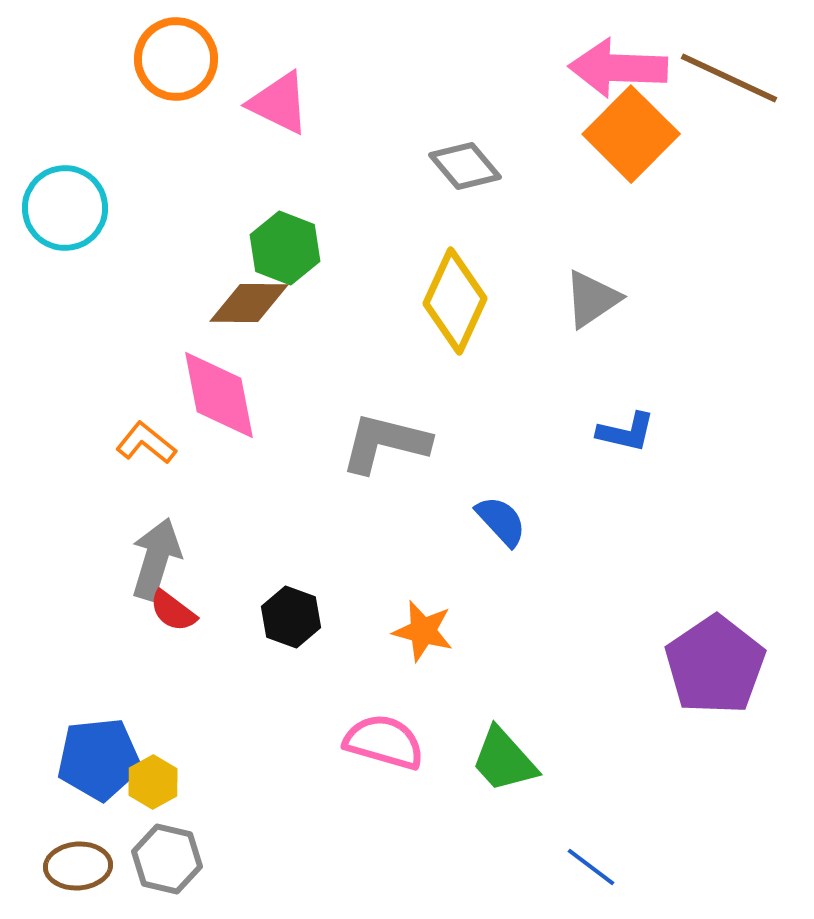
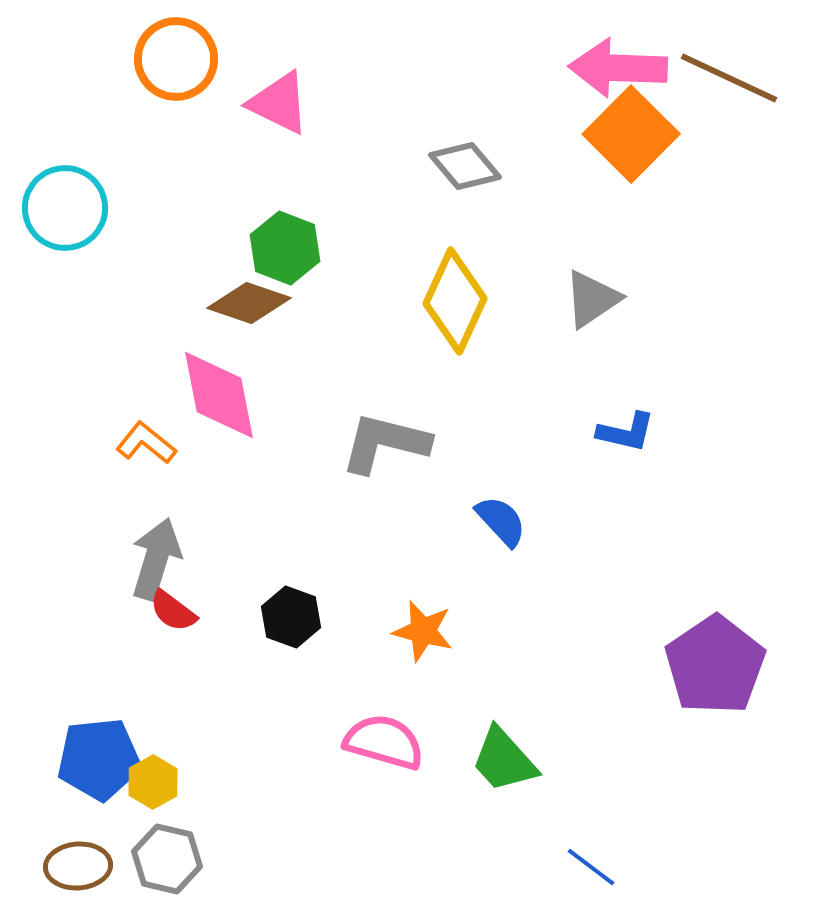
brown diamond: rotated 18 degrees clockwise
